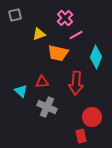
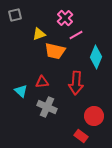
orange trapezoid: moved 3 px left, 2 px up
red circle: moved 2 px right, 1 px up
red rectangle: rotated 40 degrees counterclockwise
